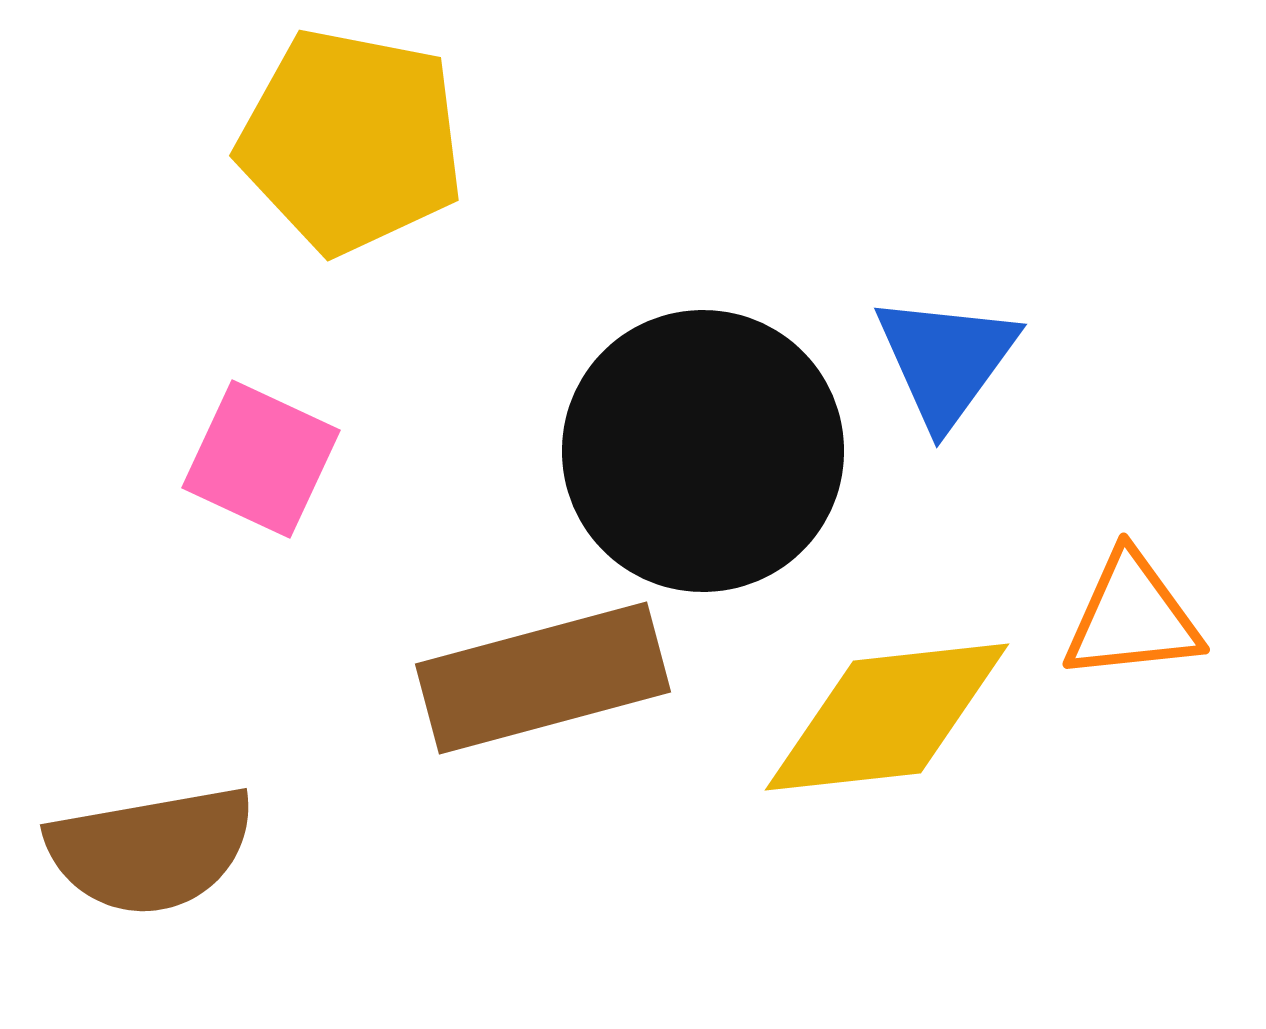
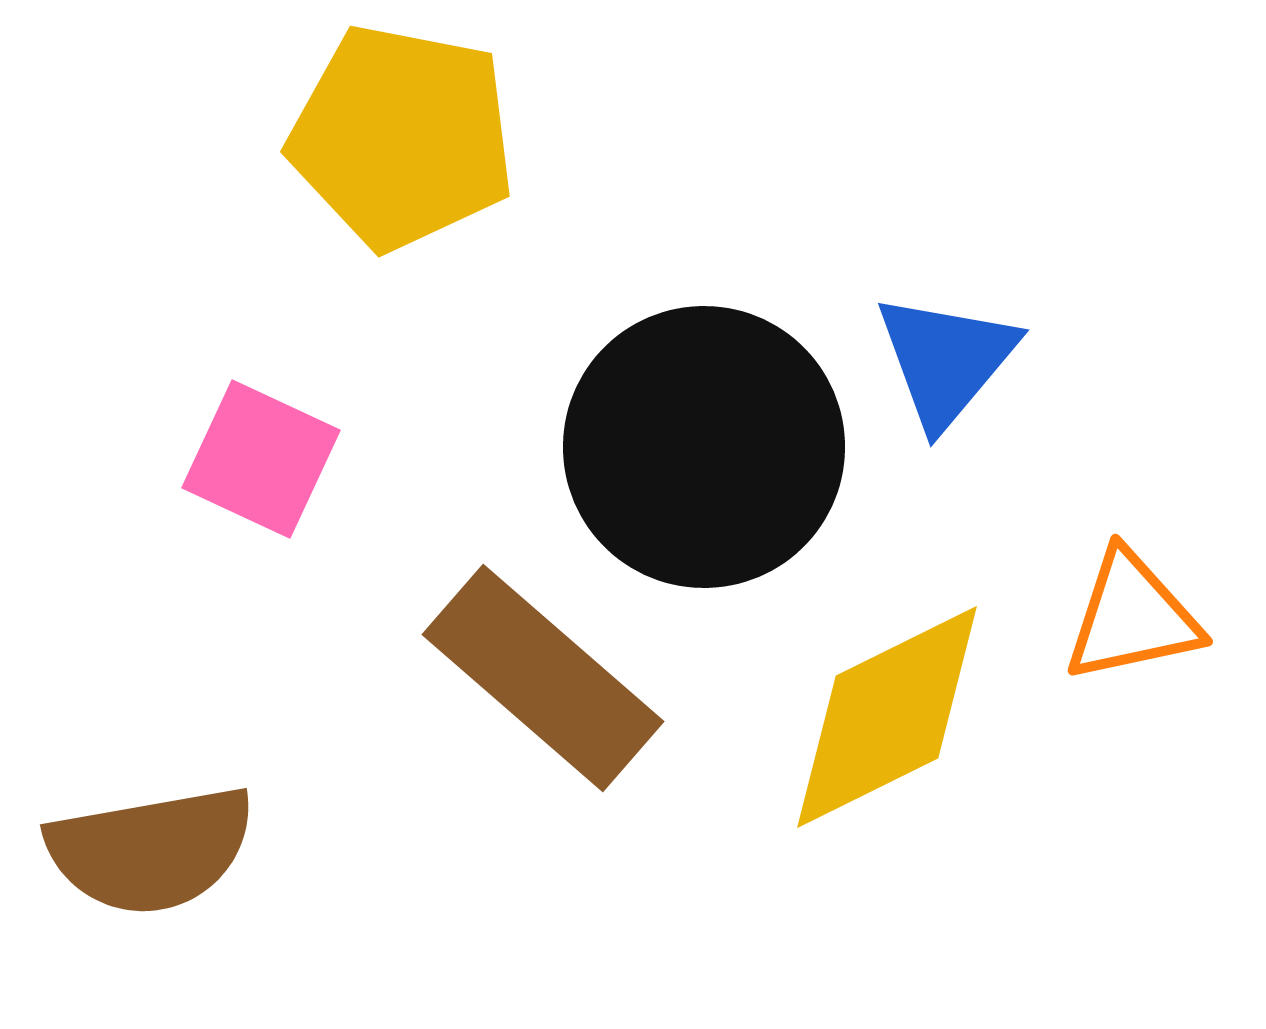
yellow pentagon: moved 51 px right, 4 px up
blue triangle: rotated 4 degrees clockwise
black circle: moved 1 px right, 4 px up
orange triangle: rotated 6 degrees counterclockwise
brown rectangle: rotated 56 degrees clockwise
yellow diamond: rotated 20 degrees counterclockwise
